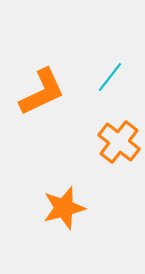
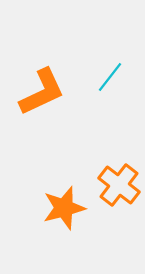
orange cross: moved 43 px down
